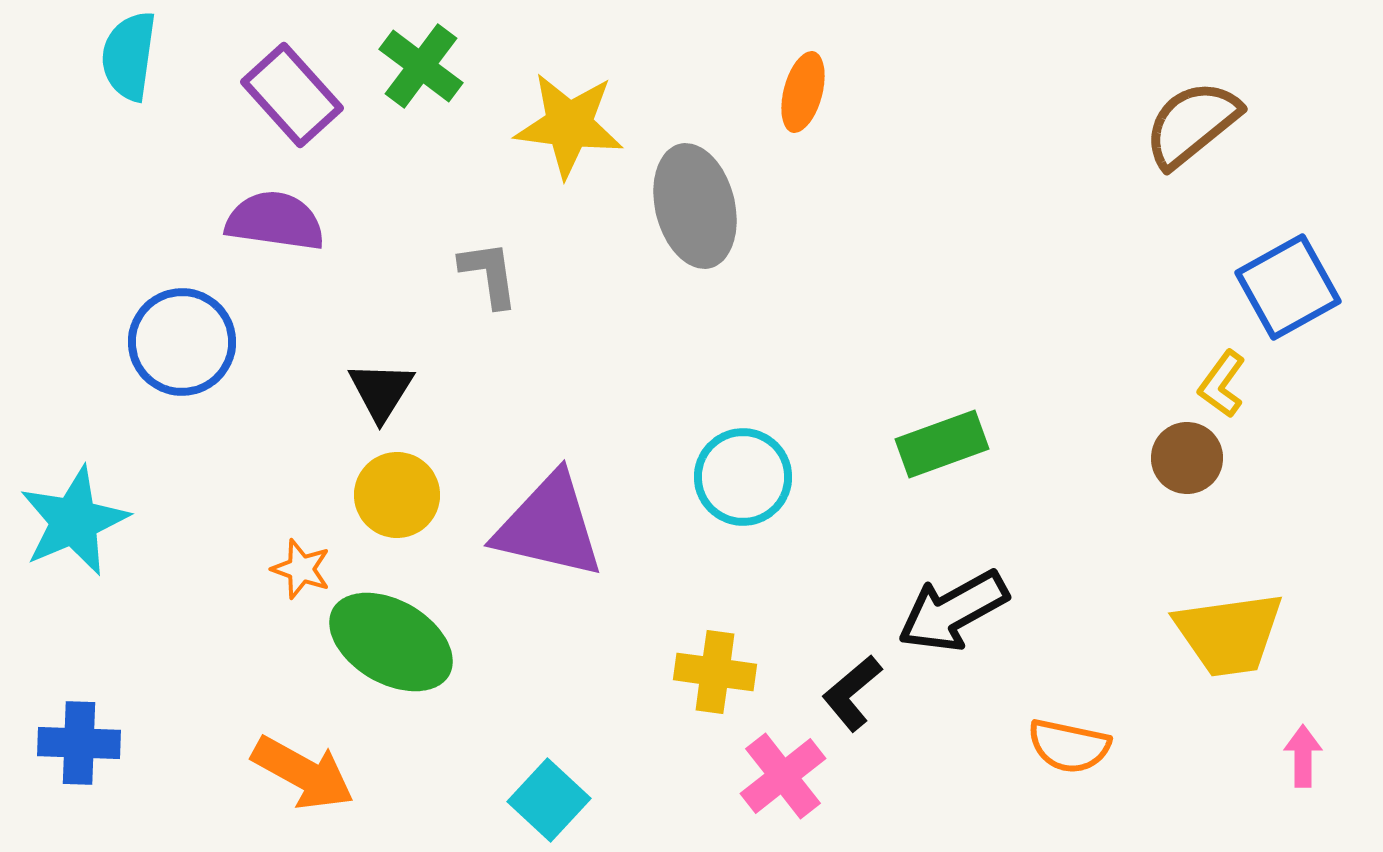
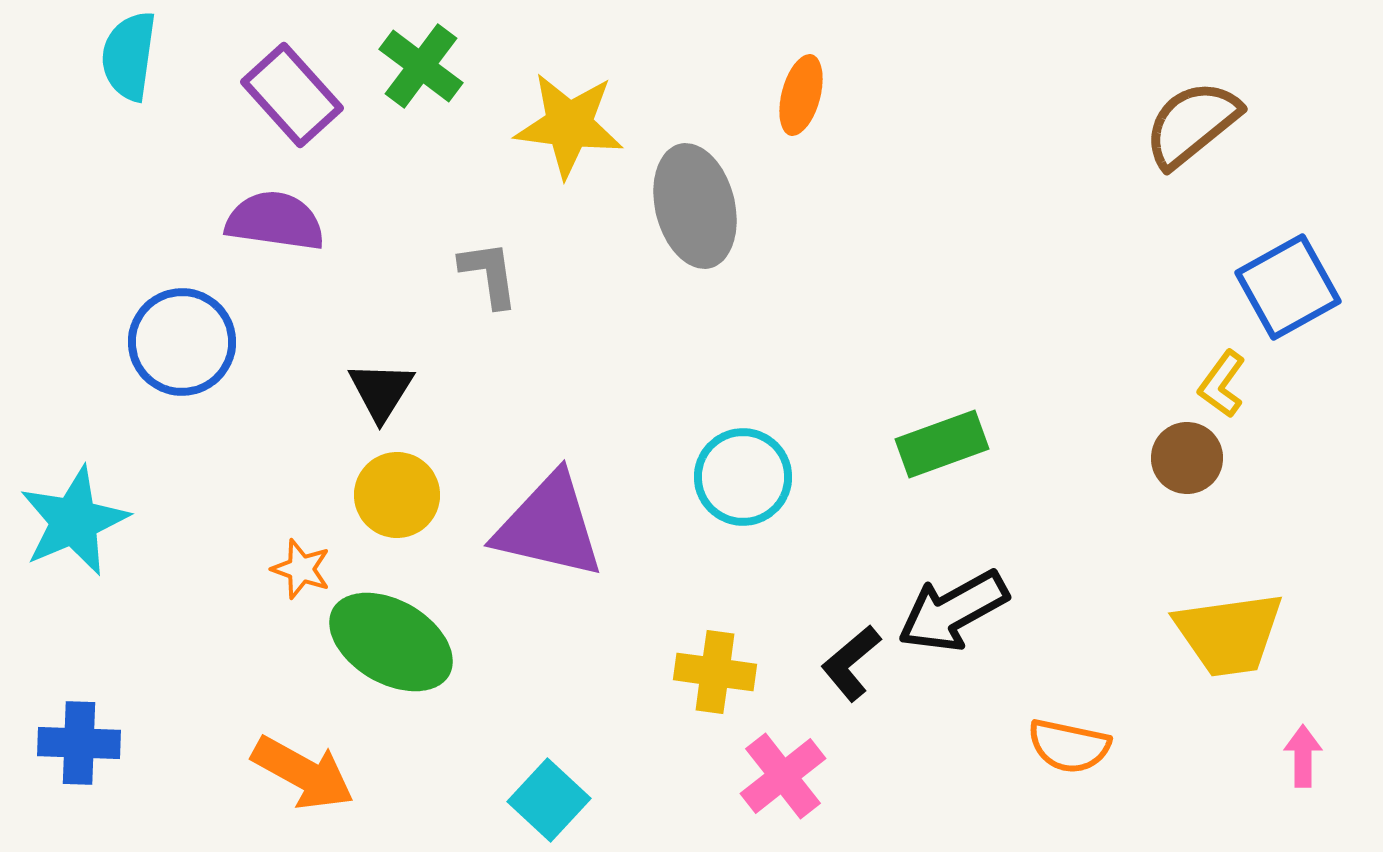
orange ellipse: moved 2 px left, 3 px down
black L-shape: moved 1 px left, 30 px up
